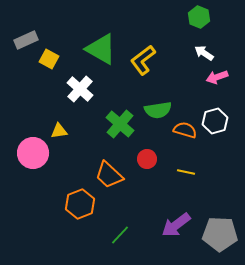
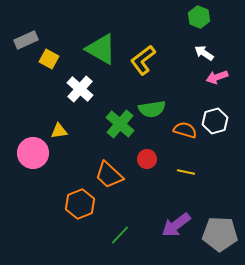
green semicircle: moved 6 px left, 1 px up
